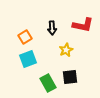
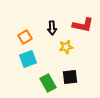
yellow star: moved 3 px up; rotated 16 degrees clockwise
